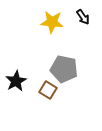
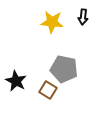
black arrow: rotated 42 degrees clockwise
black star: rotated 15 degrees counterclockwise
